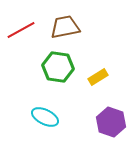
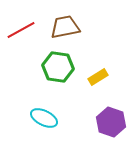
cyan ellipse: moved 1 px left, 1 px down
